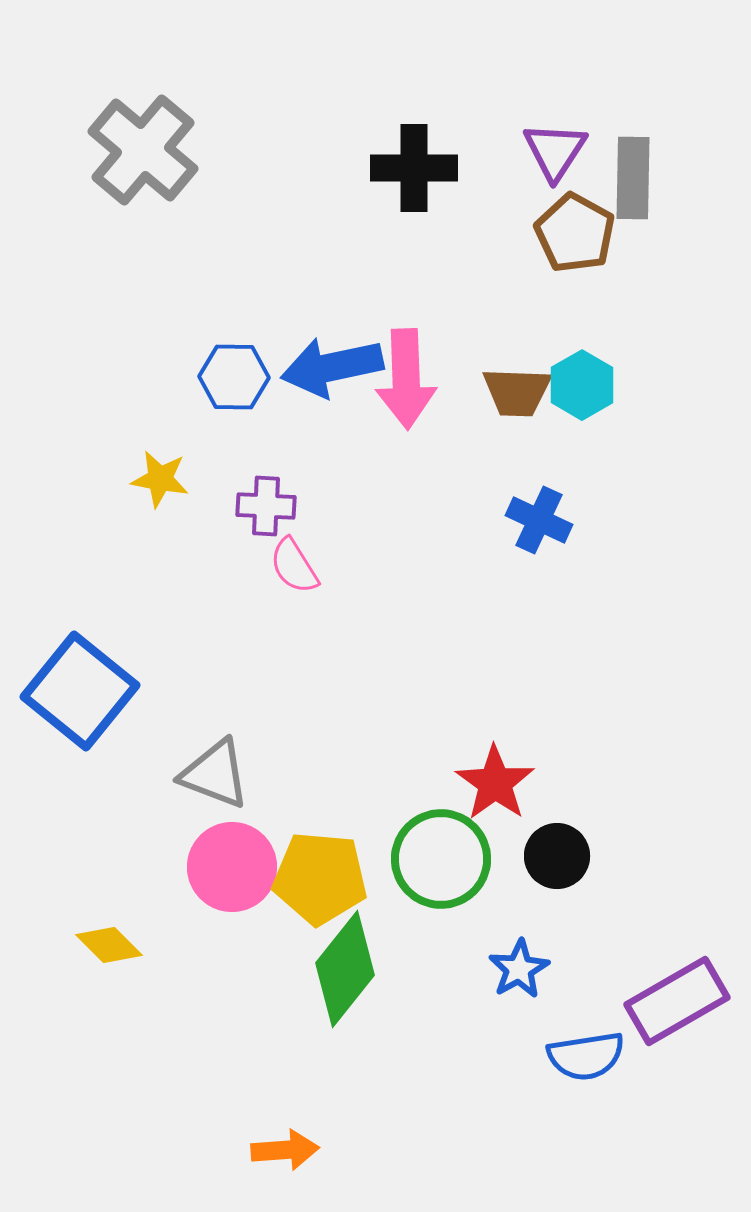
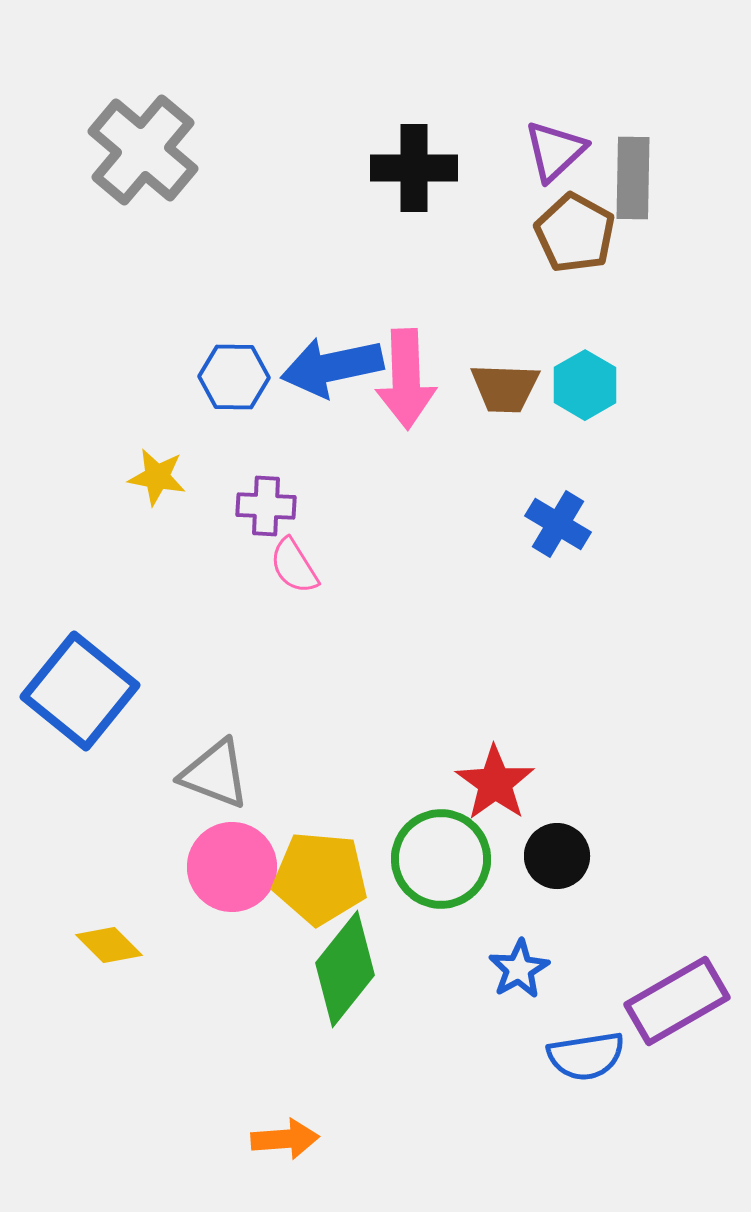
purple triangle: rotated 14 degrees clockwise
cyan hexagon: moved 3 px right
brown trapezoid: moved 12 px left, 4 px up
yellow star: moved 3 px left, 2 px up
blue cross: moved 19 px right, 4 px down; rotated 6 degrees clockwise
orange arrow: moved 11 px up
